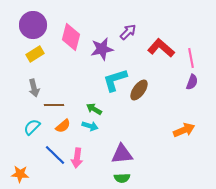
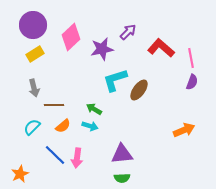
pink diamond: rotated 32 degrees clockwise
orange star: rotated 30 degrees counterclockwise
